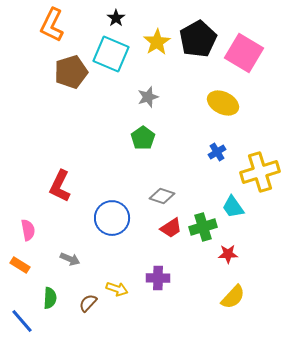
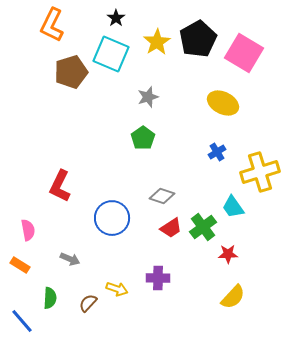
green cross: rotated 20 degrees counterclockwise
